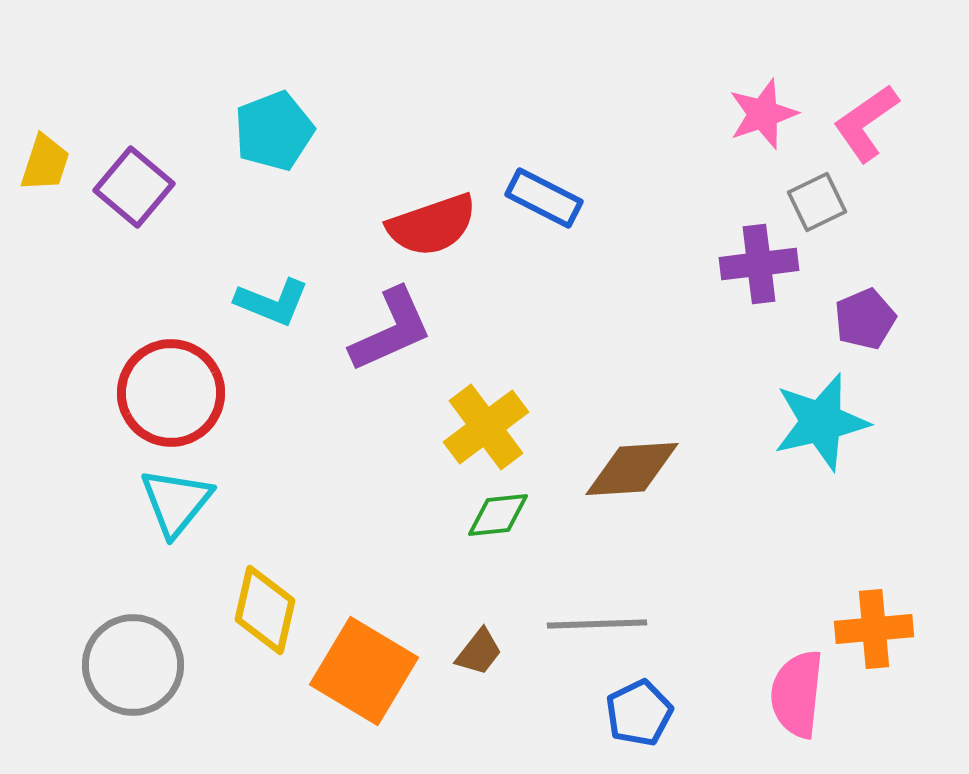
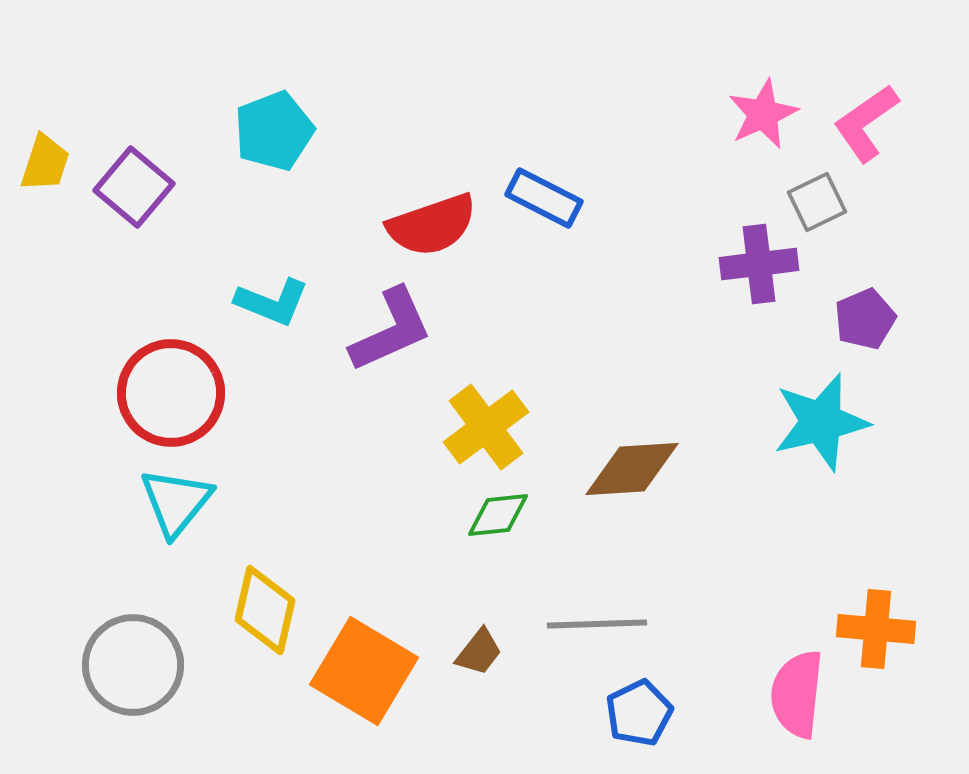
pink star: rotated 6 degrees counterclockwise
orange cross: moved 2 px right; rotated 10 degrees clockwise
